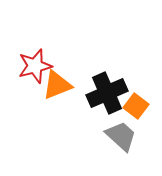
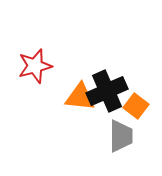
orange triangle: moved 23 px right, 12 px down; rotated 28 degrees clockwise
black cross: moved 2 px up
gray trapezoid: rotated 48 degrees clockwise
